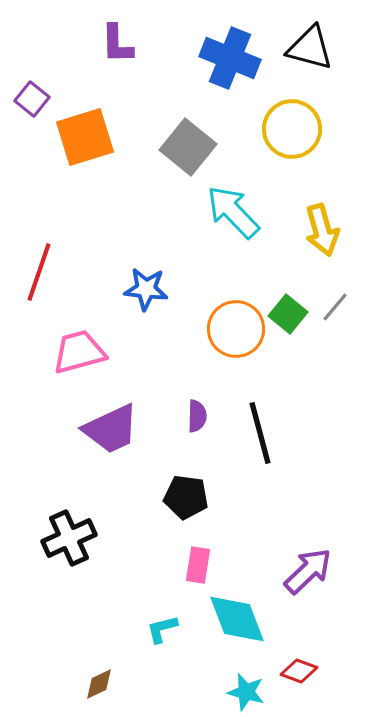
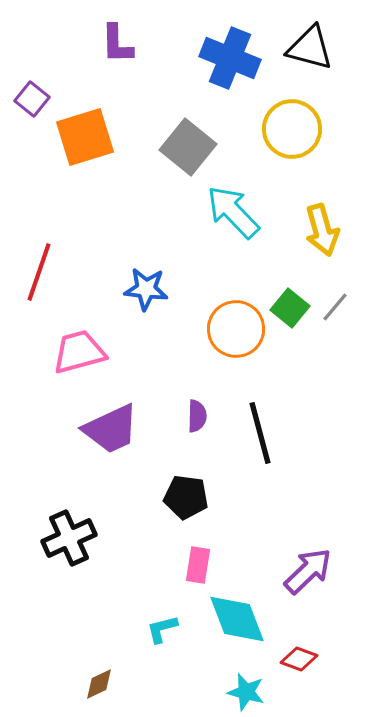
green square: moved 2 px right, 6 px up
red diamond: moved 12 px up
